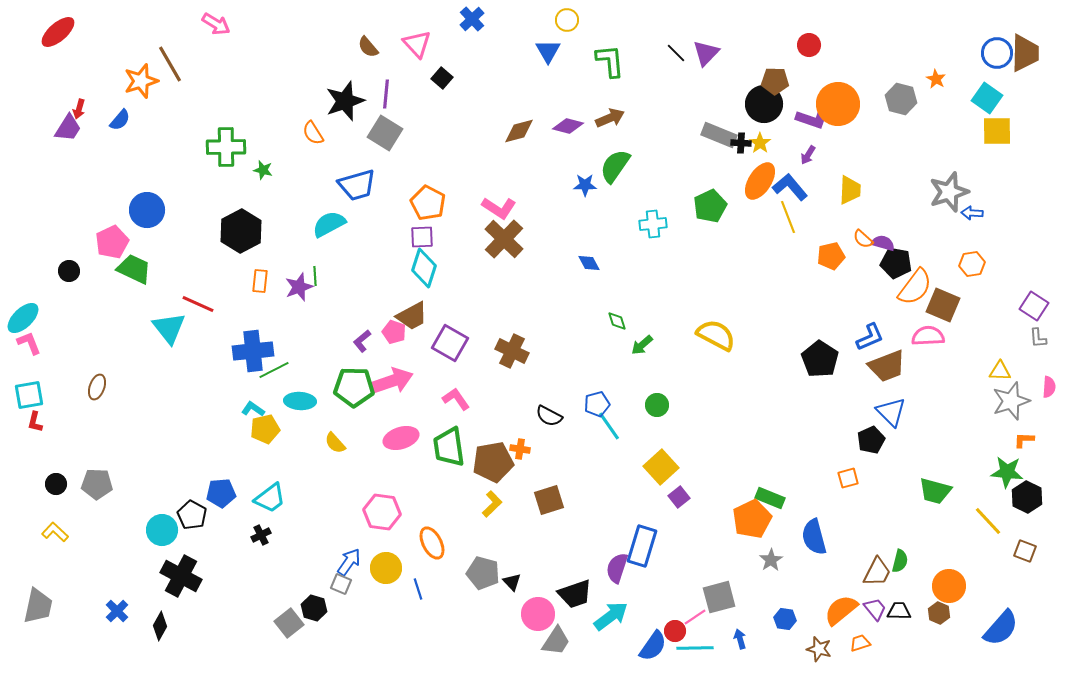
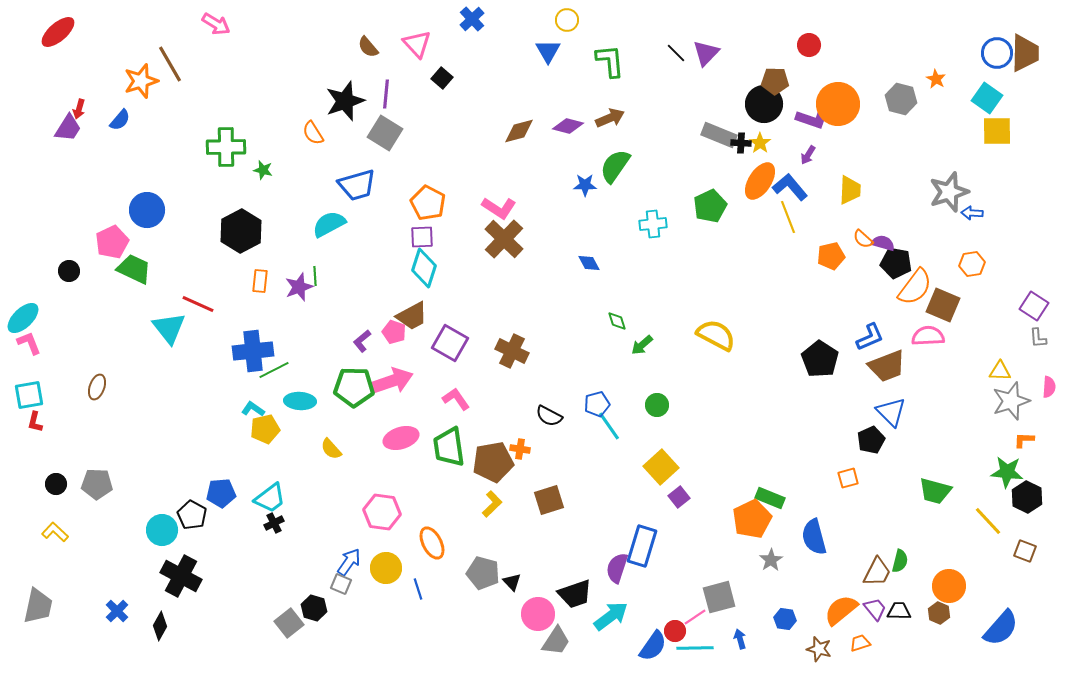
yellow semicircle at (335, 443): moved 4 px left, 6 px down
black cross at (261, 535): moved 13 px right, 12 px up
